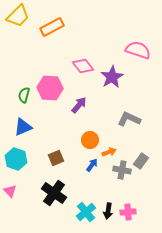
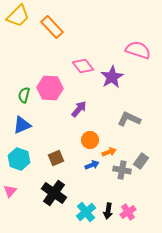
orange rectangle: rotated 75 degrees clockwise
purple arrow: moved 4 px down
blue triangle: moved 1 px left, 2 px up
cyan hexagon: moved 3 px right
blue arrow: rotated 32 degrees clockwise
pink triangle: rotated 24 degrees clockwise
pink cross: rotated 28 degrees counterclockwise
